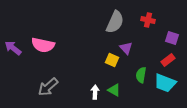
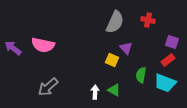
purple square: moved 4 px down
